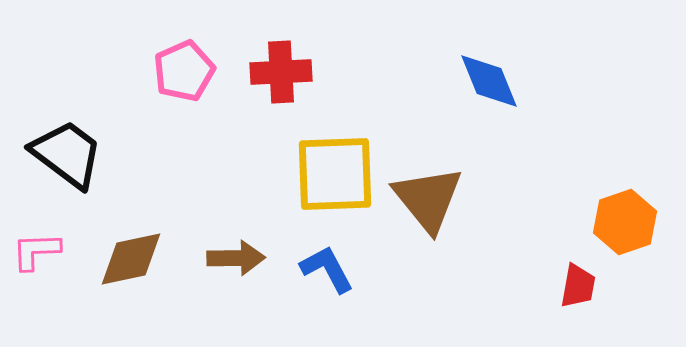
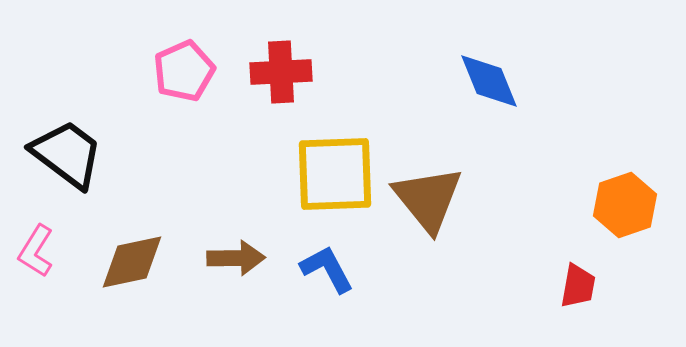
orange hexagon: moved 17 px up
pink L-shape: rotated 56 degrees counterclockwise
brown diamond: moved 1 px right, 3 px down
